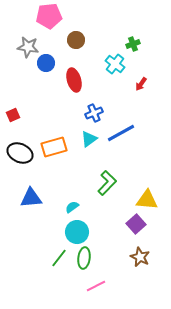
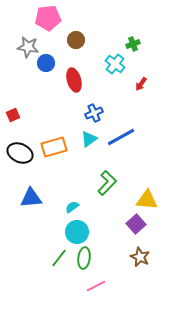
pink pentagon: moved 1 px left, 2 px down
blue line: moved 4 px down
